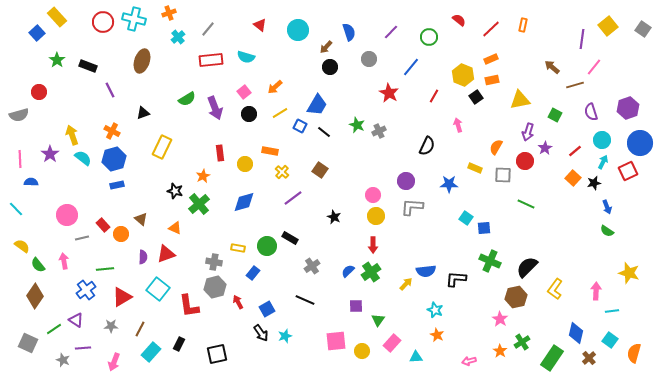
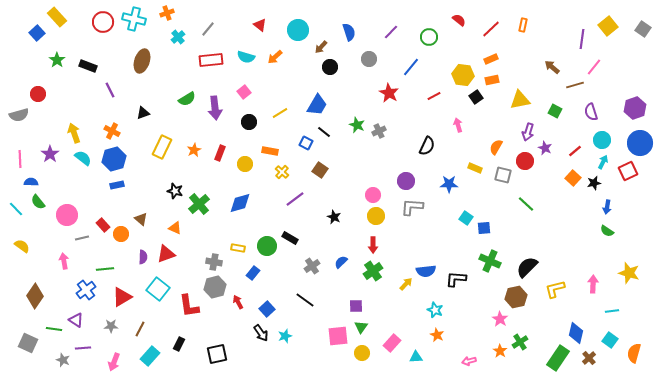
orange cross at (169, 13): moved 2 px left
brown arrow at (326, 47): moved 5 px left
yellow hexagon at (463, 75): rotated 15 degrees counterclockwise
orange arrow at (275, 87): moved 30 px up
red circle at (39, 92): moved 1 px left, 2 px down
red line at (434, 96): rotated 32 degrees clockwise
purple arrow at (215, 108): rotated 15 degrees clockwise
purple hexagon at (628, 108): moved 7 px right
black circle at (249, 114): moved 8 px down
green square at (555, 115): moved 4 px up
blue square at (300, 126): moved 6 px right, 17 px down
yellow arrow at (72, 135): moved 2 px right, 2 px up
purple star at (545, 148): rotated 16 degrees counterclockwise
red rectangle at (220, 153): rotated 28 degrees clockwise
gray square at (503, 175): rotated 12 degrees clockwise
orange star at (203, 176): moved 9 px left, 26 px up
purple line at (293, 198): moved 2 px right, 1 px down
blue diamond at (244, 202): moved 4 px left, 1 px down
green line at (526, 204): rotated 18 degrees clockwise
blue arrow at (607, 207): rotated 32 degrees clockwise
green semicircle at (38, 265): moved 63 px up
blue semicircle at (348, 271): moved 7 px left, 9 px up
green cross at (371, 272): moved 2 px right, 1 px up
yellow L-shape at (555, 289): rotated 40 degrees clockwise
pink arrow at (596, 291): moved 3 px left, 7 px up
black line at (305, 300): rotated 12 degrees clockwise
blue square at (267, 309): rotated 14 degrees counterclockwise
green triangle at (378, 320): moved 17 px left, 7 px down
green line at (54, 329): rotated 42 degrees clockwise
pink square at (336, 341): moved 2 px right, 5 px up
green cross at (522, 342): moved 2 px left
yellow circle at (362, 351): moved 2 px down
cyan rectangle at (151, 352): moved 1 px left, 4 px down
green rectangle at (552, 358): moved 6 px right
